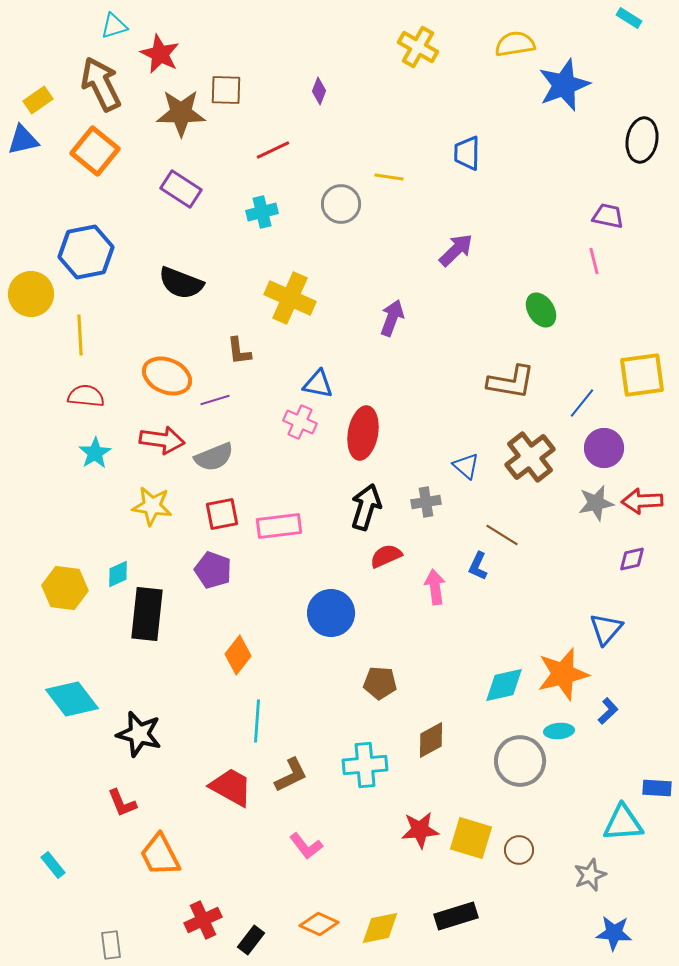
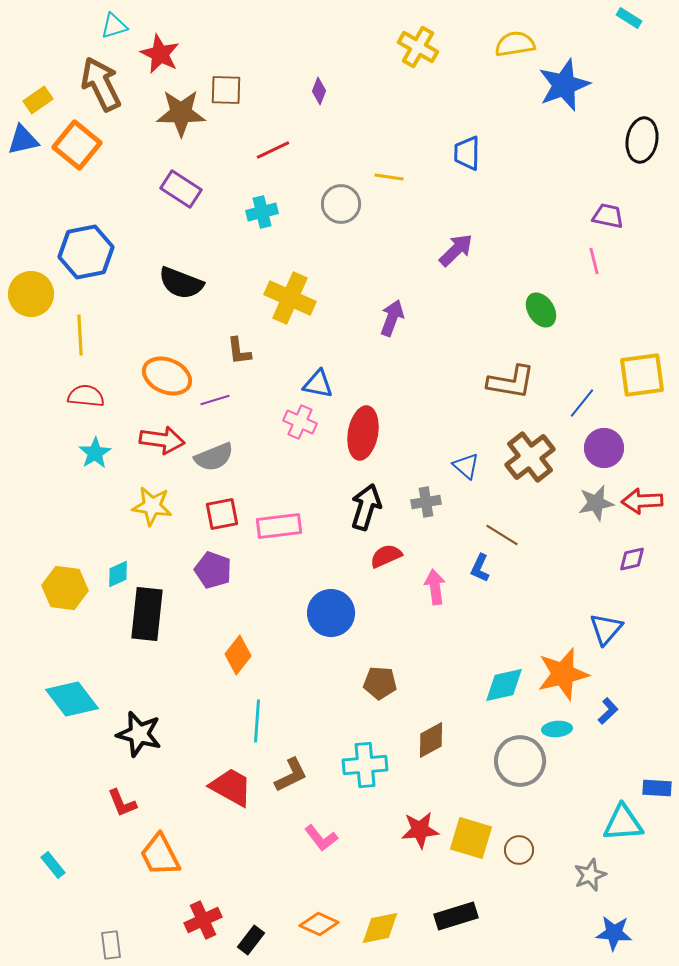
orange square at (95, 151): moved 18 px left, 6 px up
blue L-shape at (478, 566): moved 2 px right, 2 px down
cyan ellipse at (559, 731): moved 2 px left, 2 px up
pink L-shape at (306, 846): moved 15 px right, 8 px up
